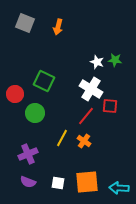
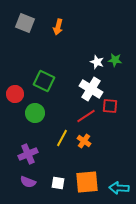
red line: rotated 18 degrees clockwise
